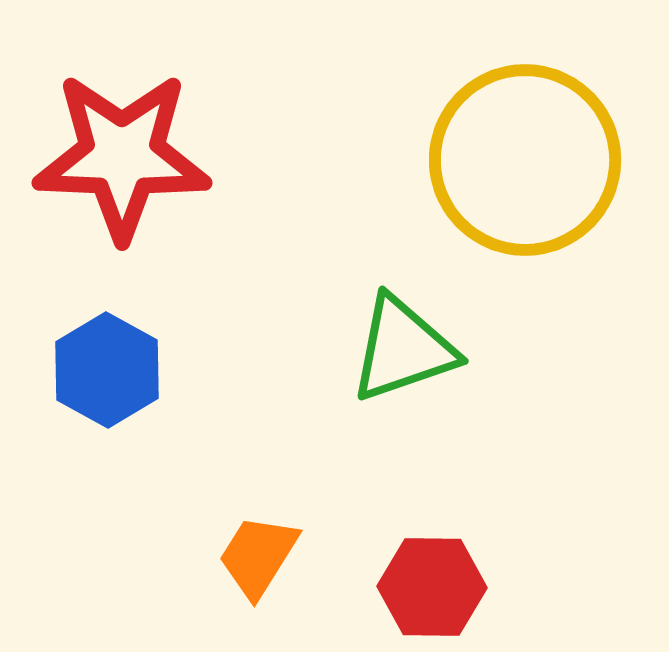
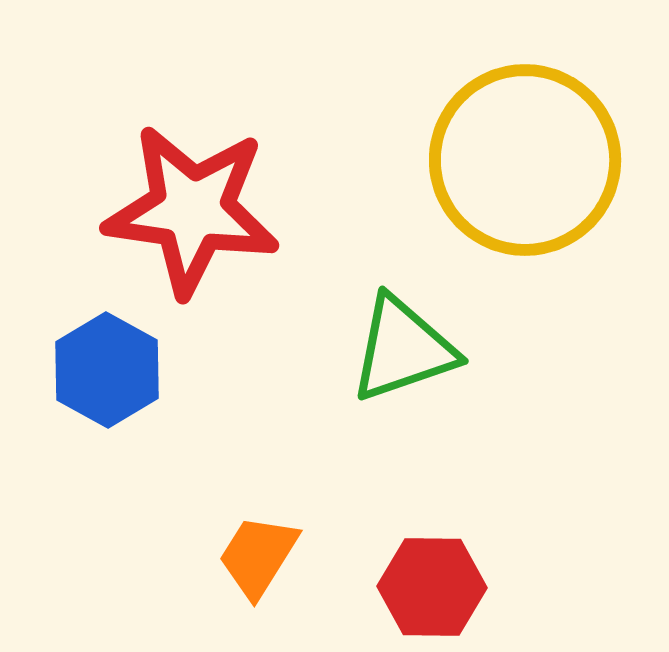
red star: moved 70 px right, 54 px down; rotated 6 degrees clockwise
